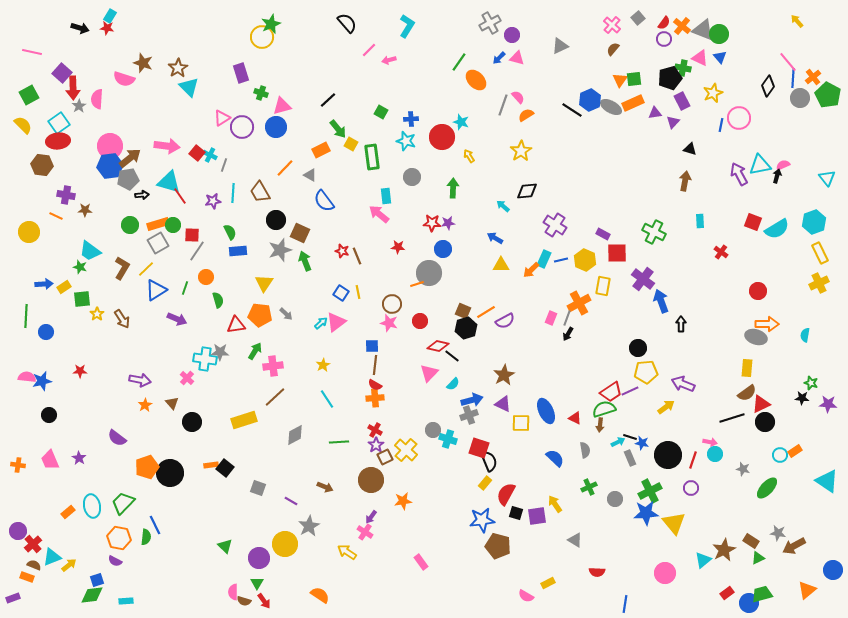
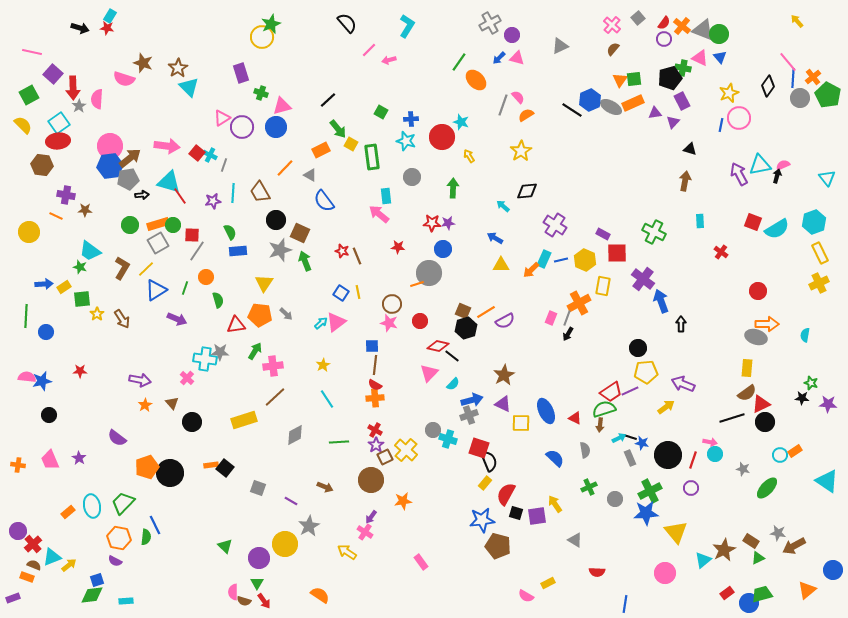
purple square at (62, 73): moved 9 px left, 1 px down
yellow star at (713, 93): moved 16 px right
cyan arrow at (618, 442): moved 1 px right, 4 px up
yellow triangle at (674, 523): moved 2 px right, 9 px down
